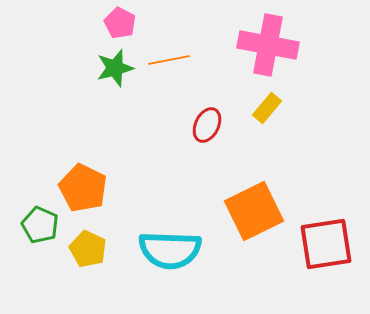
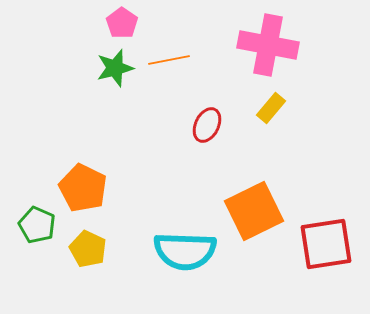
pink pentagon: moved 2 px right; rotated 8 degrees clockwise
yellow rectangle: moved 4 px right
green pentagon: moved 3 px left
cyan semicircle: moved 15 px right, 1 px down
